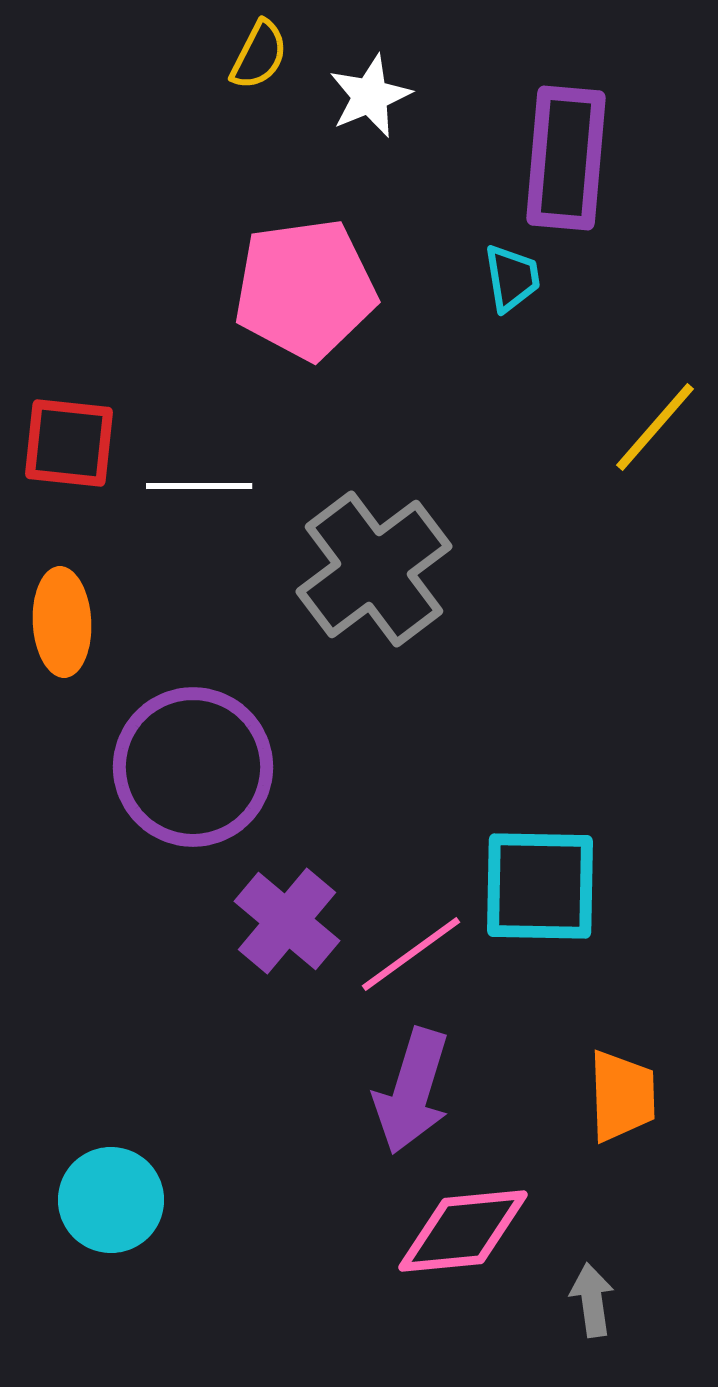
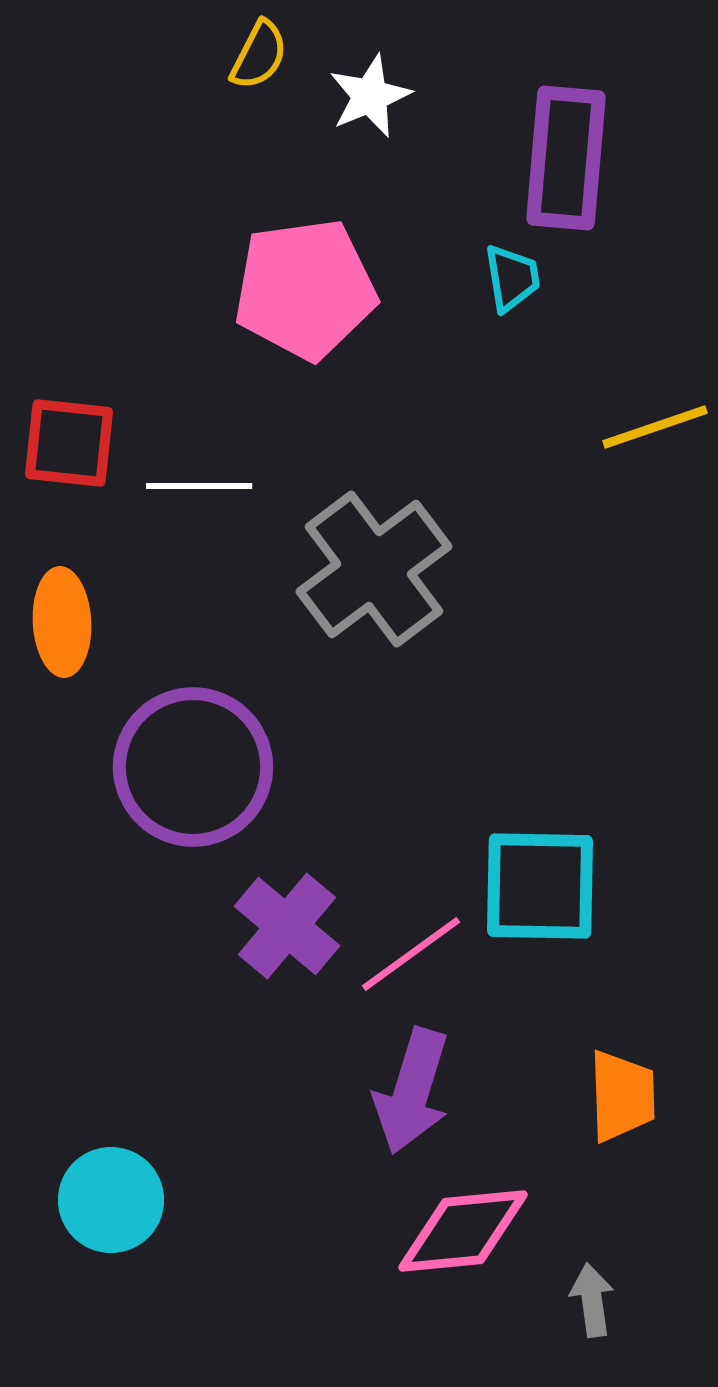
yellow line: rotated 30 degrees clockwise
purple cross: moved 5 px down
